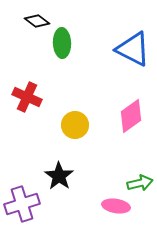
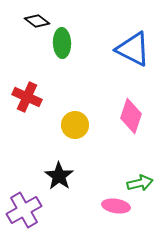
pink diamond: rotated 36 degrees counterclockwise
purple cross: moved 2 px right, 6 px down; rotated 12 degrees counterclockwise
